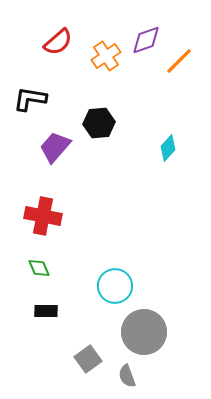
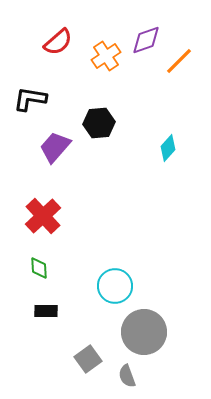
red cross: rotated 36 degrees clockwise
green diamond: rotated 20 degrees clockwise
